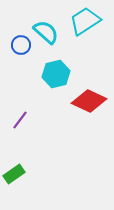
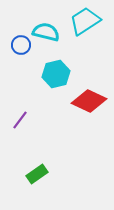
cyan semicircle: rotated 28 degrees counterclockwise
green rectangle: moved 23 px right
